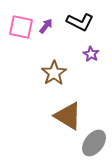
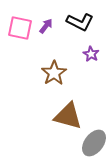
pink square: moved 1 px left, 1 px down
brown triangle: rotated 16 degrees counterclockwise
